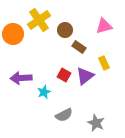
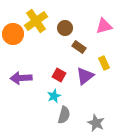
yellow cross: moved 3 px left, 1 px down
brown circle: moved 2 px up
red square: moved 5 px left
cyan star: moved 10 px right, 4 px down
gray semicircle: rotated 48 degrees counterclockwise
